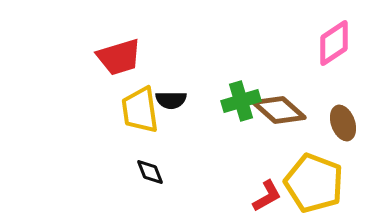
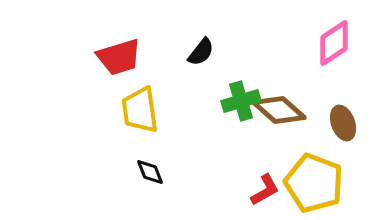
black semicircle: moved 30 px right, 48 px up; rotated 52 degrees counterclockwise
red L-shape: moved 2 px left, 6 px up
